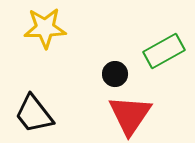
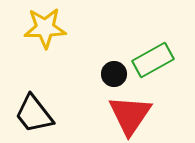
green rectangle: moved 11 px left, 9 px down
black circle: moved 1 px left
